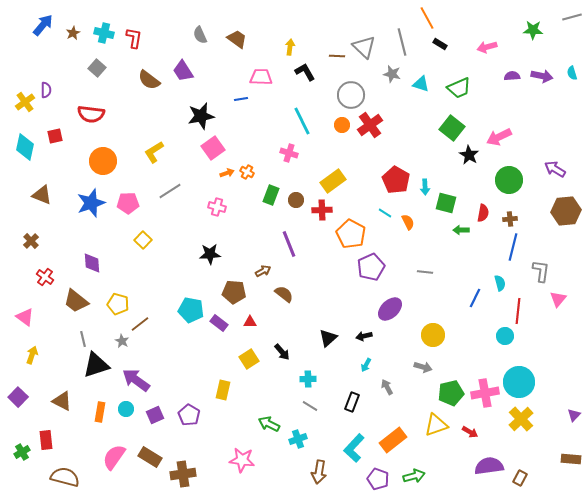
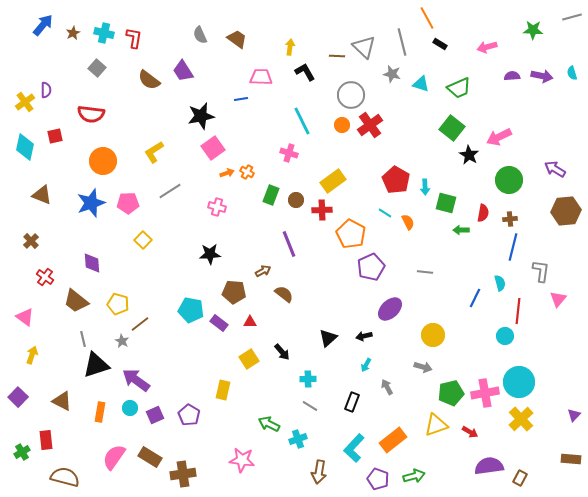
cyan circle at (126, 409): moved 4 px right, 1 px up
